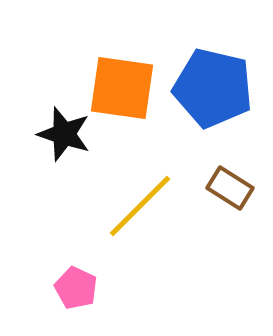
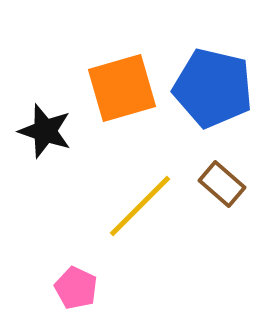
orange square: rotated 24 degrees counterclockwise
black star: moved 19 px left, 3 px up
brown rectangle: moved 8 px left, 4 px up; rotated 9 degrees clockwise
